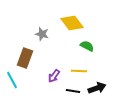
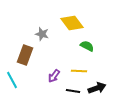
brown rectangle: moved 3 px up
